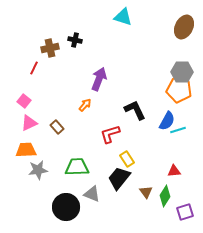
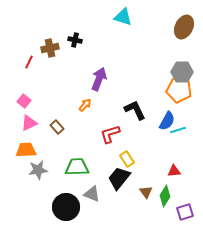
red line: moved 5 px left, 6 px up
